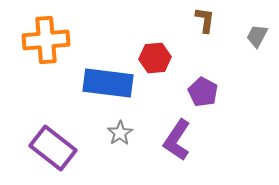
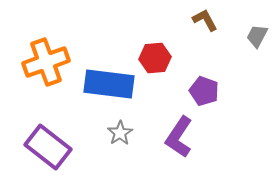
brown L-shape: rotated 36 degrees counterclockwise
orange cross: moved 22 px down; rotated 15 degrees counterclockwise
blue rectangle: moved 1 px right, 1 px down
purple pentagon: moved 1 px right, 1 px up; rotated 8 degrees counterclockwise
purple L-shape: moved 2 px right, 3 px up
purple rectangle: moved 5 px left, 1 px up
